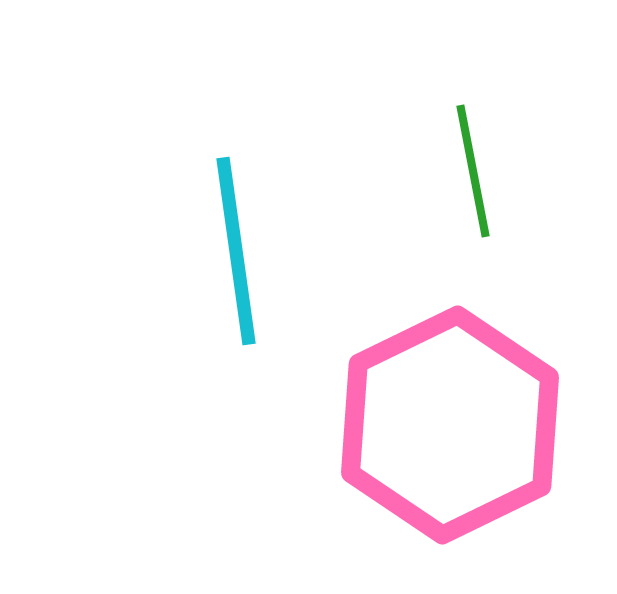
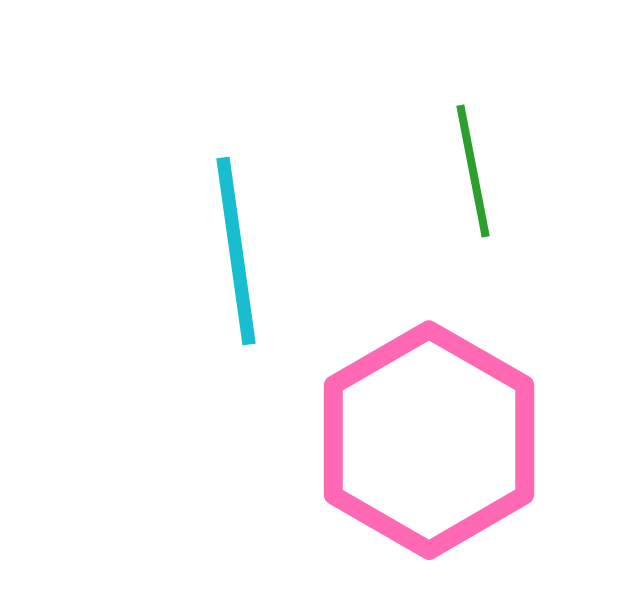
pink hexagon: moved 21 px left, 15 px down; rotated 4 degrees counterclockwise
